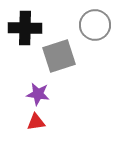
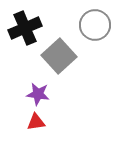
black cross: rotated 24 degrees counterclockwise
gray square: rotated 24 degrees counterclockwise
